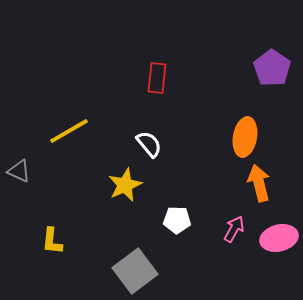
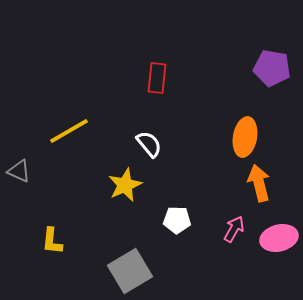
purple pentagon: rotated 24 degrees counterclockwise
gray square: moved 5 px left; rotated 6 degrees clockwise
